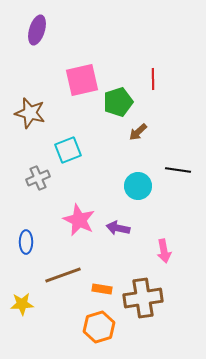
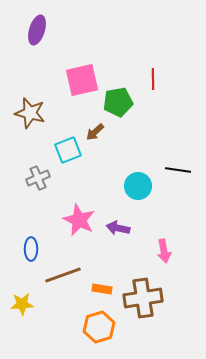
green pentagon: rotated 8 degrees clockwise
brown arrow: moved 43 px left
blue ellipse: moved 5 px right, 7 px down
